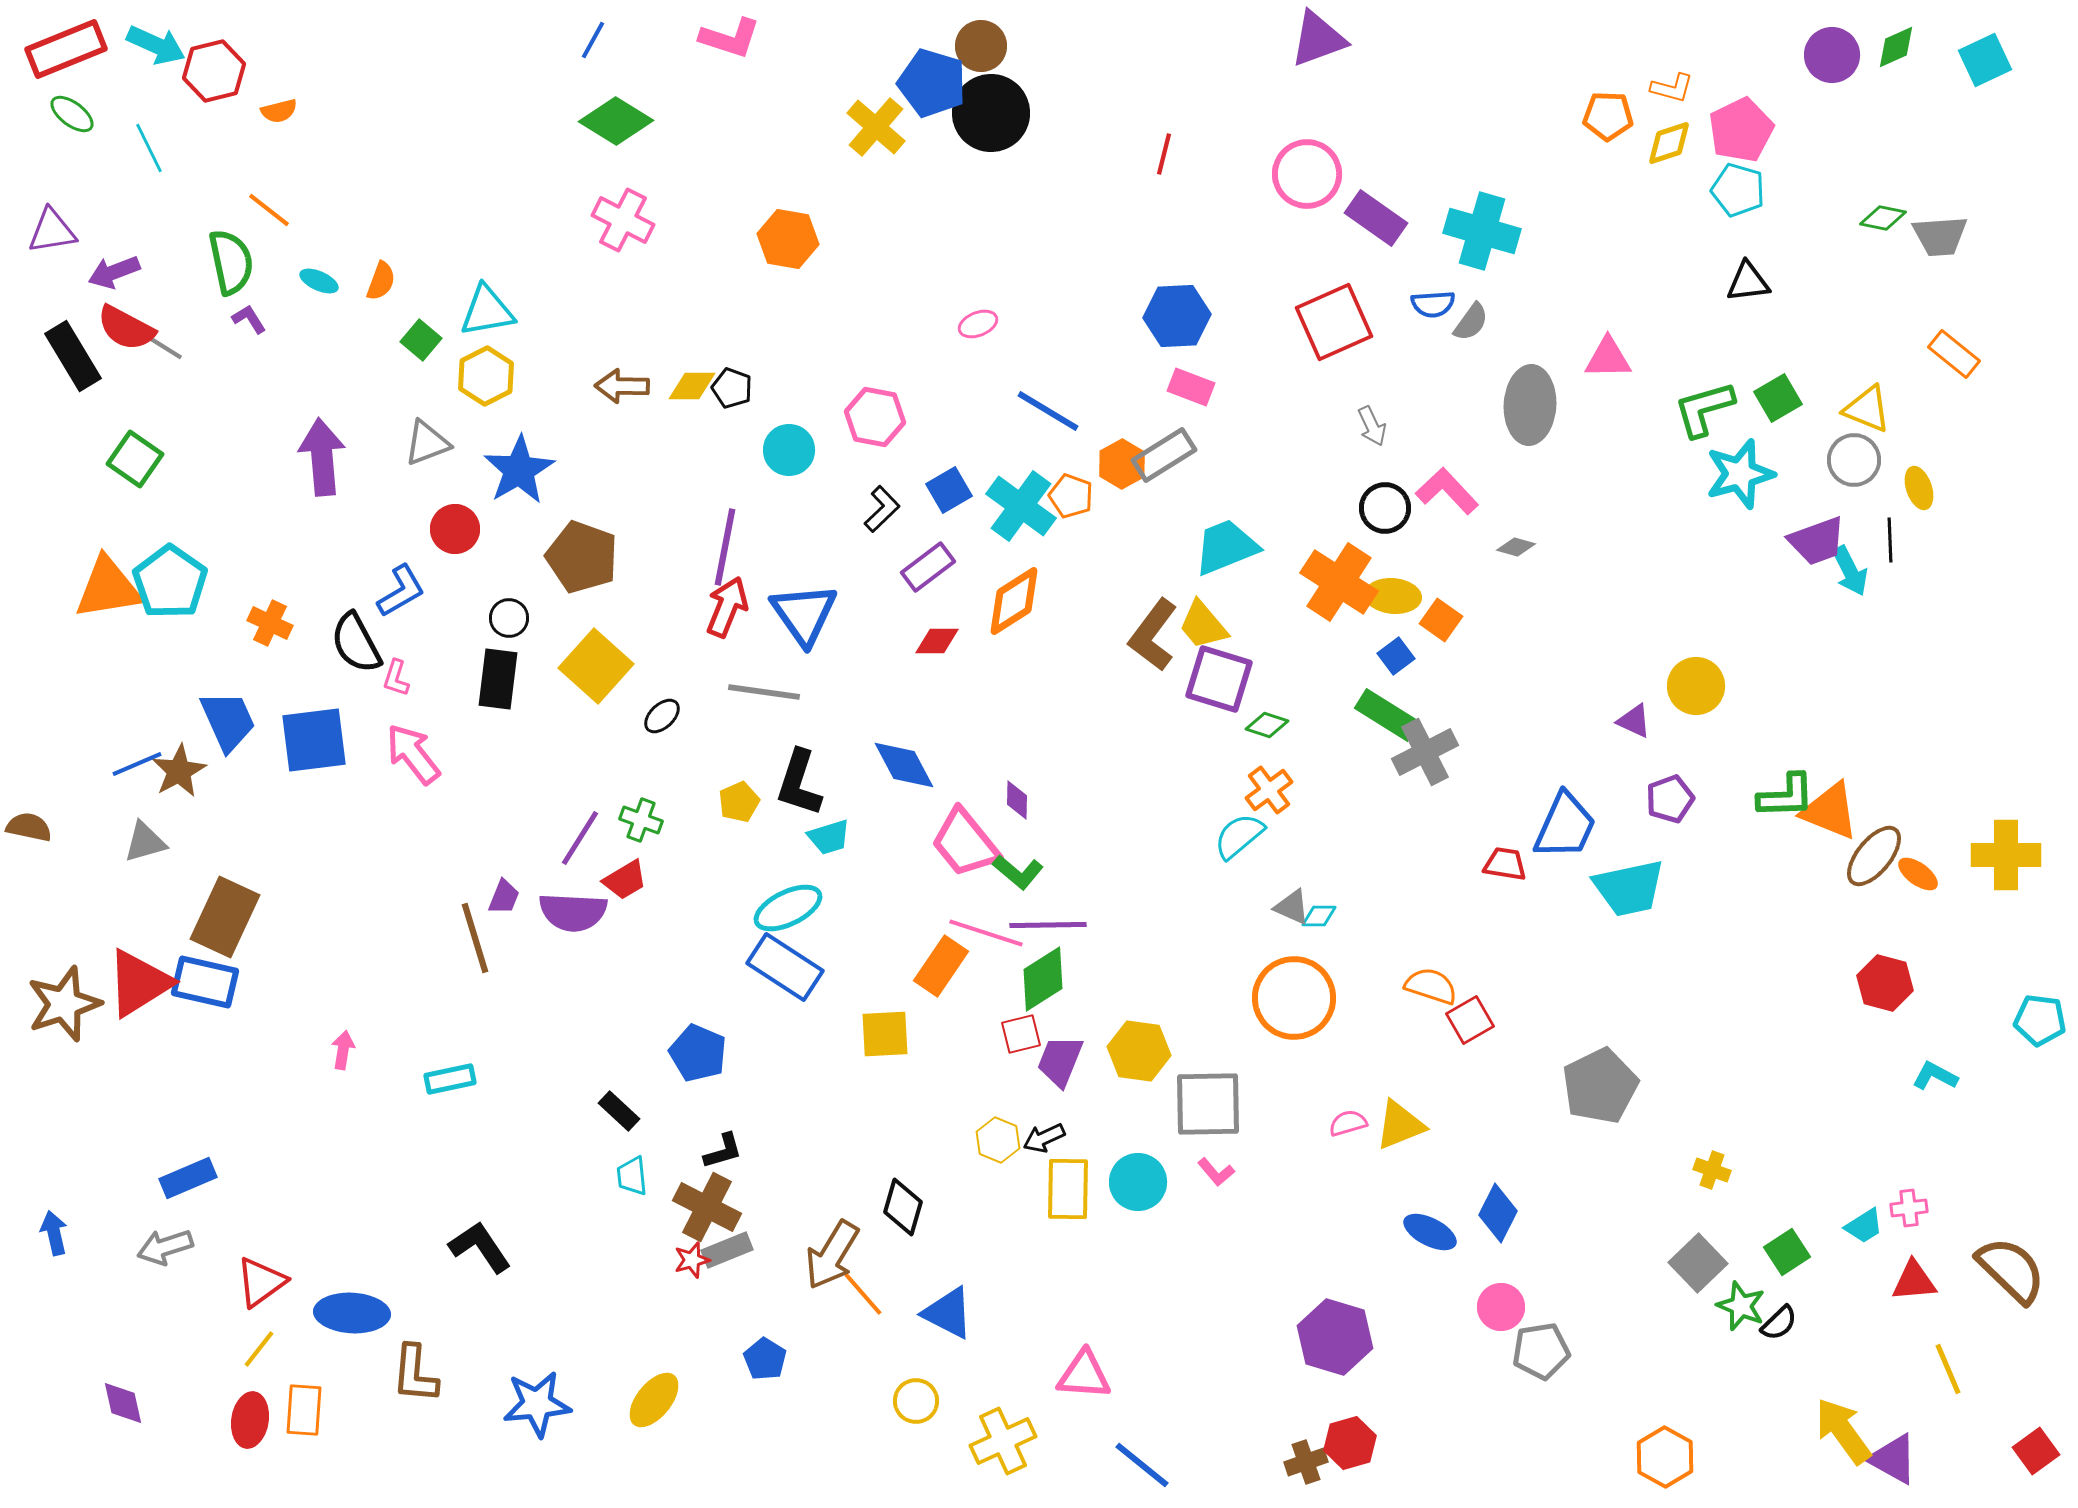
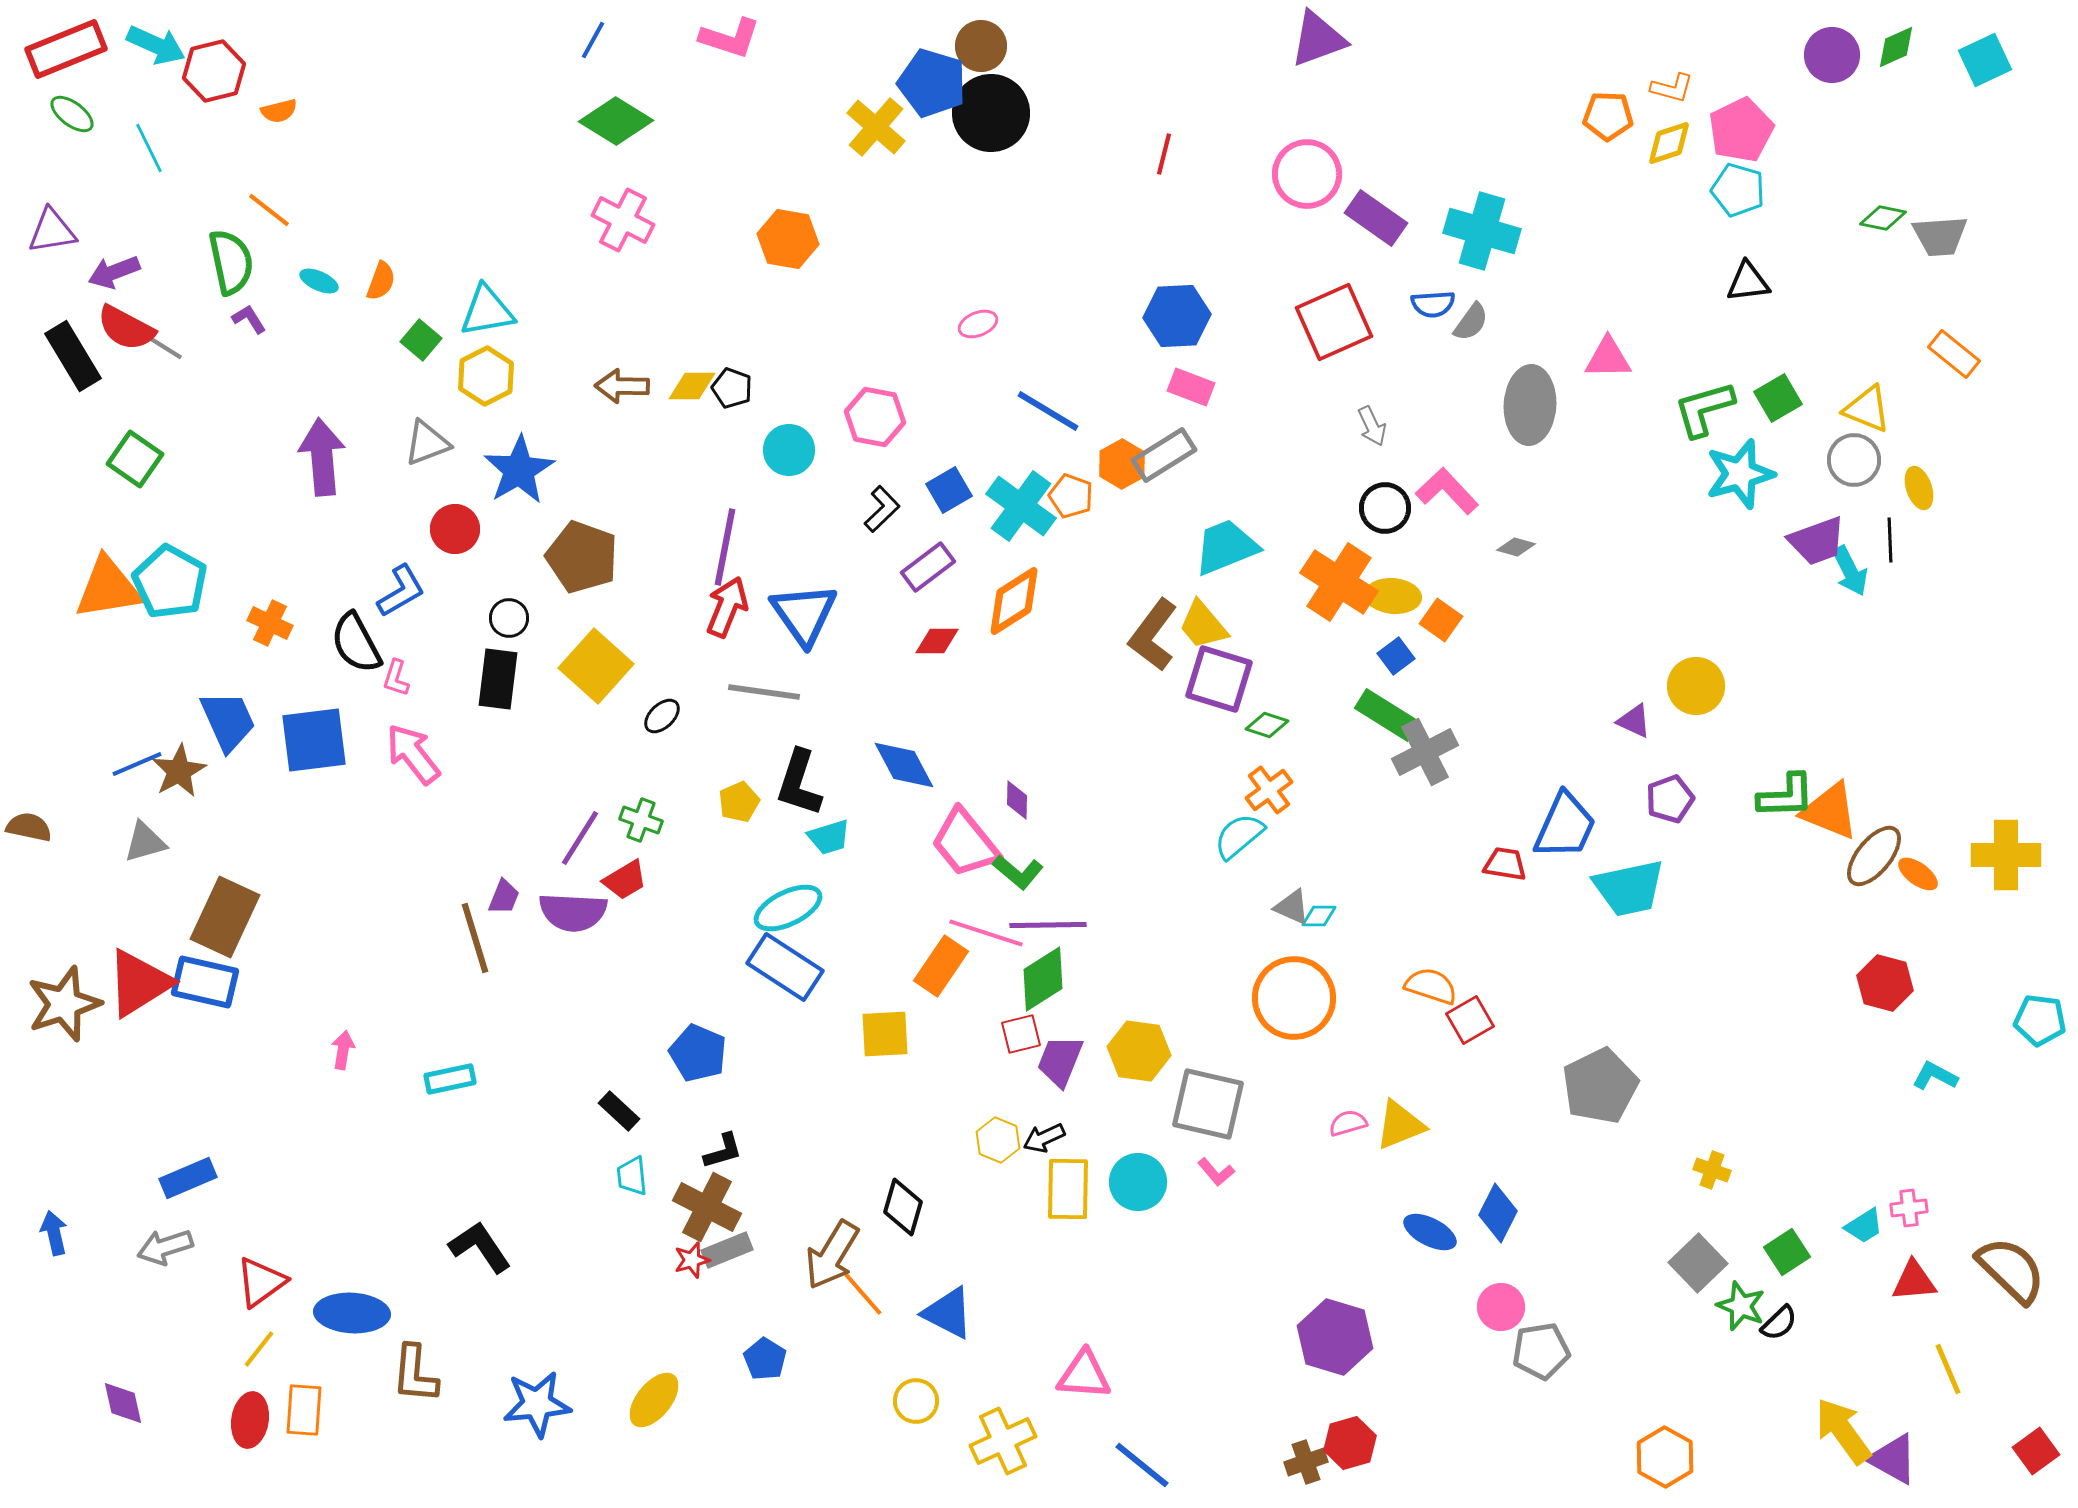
cyan pentagon at (170, 582): rotated 6 degrees counterclockwise
gray square at (1208, 1104): rotated 14 degrees clockwise
